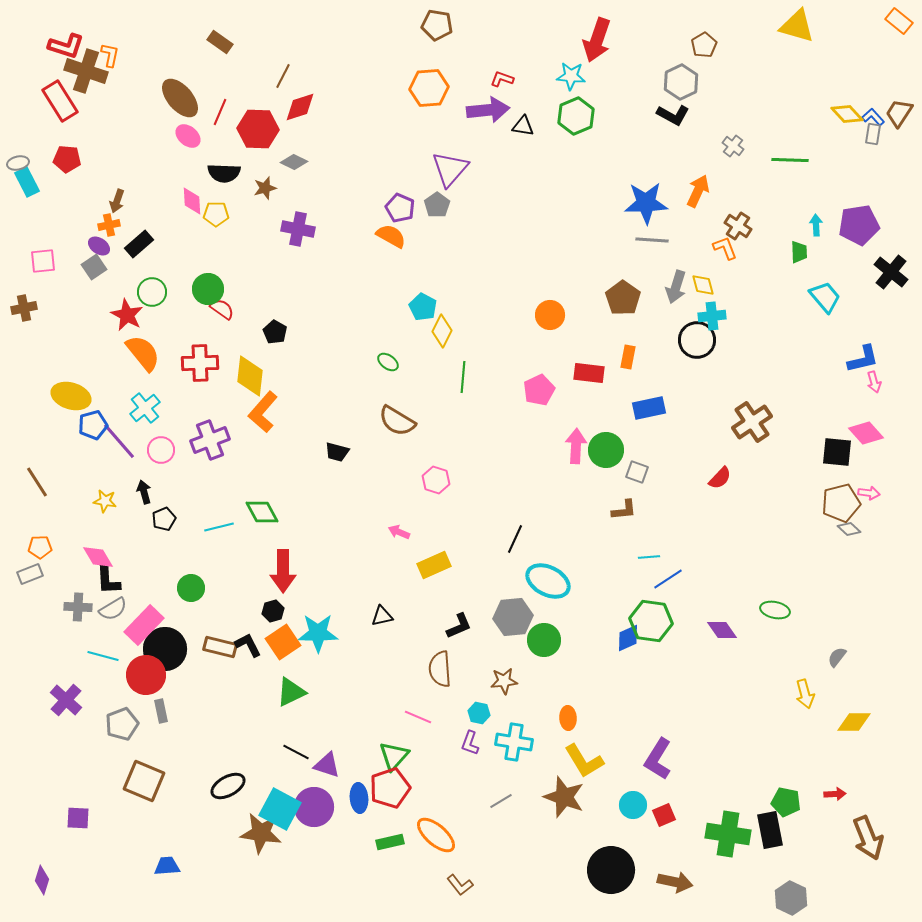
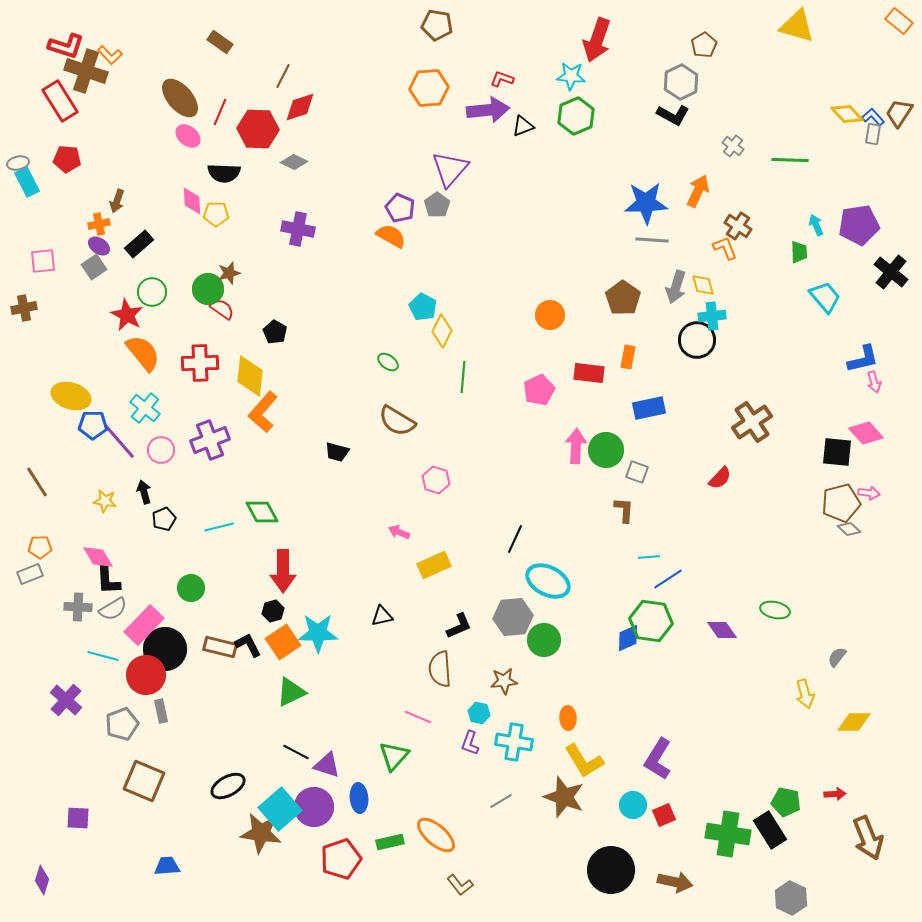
orange L-shape at (110, 55): rotated 125 degrees clockwise
black triangle at (523, 126): rotated 30 degrees counterclockwise
brown star at (265, 188): moved 36 px left, 85 px down
orange cross at (109, 225): moved 10 px left, 1 px up
cyan arrow at (816, 225): rotated 20 degrees counterclockwise
cyan cross at (145, 408): rotated 12 degrees counterclockwise
blue pentagon at (93, 425): rotated 16 degrees clockwise
brown L-shape at (624, 510): rotated 80 degrees counterclockwise
red pentagon at (390, 788): moved 49 px left, 71 px down
cyan square at (280, 809): rotated 21 degrees clockwise
black rectangle at (770, 830): rotated 21 degrees counterclockwise
